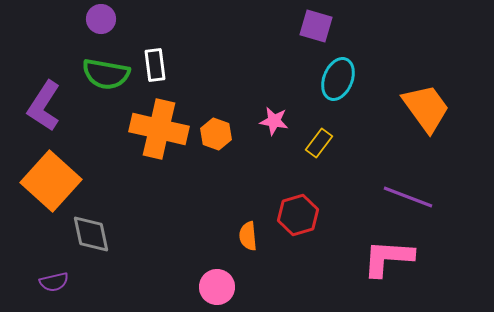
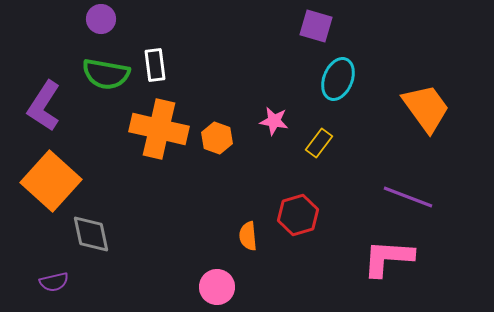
orange hexagon: moved 1 px right, 4 px down
